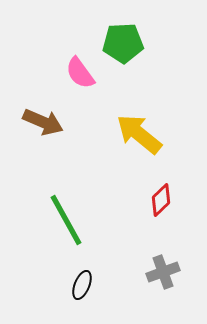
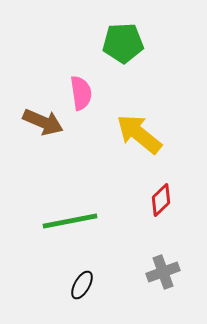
pink semicircle: moved 1 px right, 20 px down; rotated 152 degrees counterclockwise
green line: moved 4 px right, 1 px down; rotated 72 degrees counterclockwise
black ellipse: rotated 8 degrees clockwise
